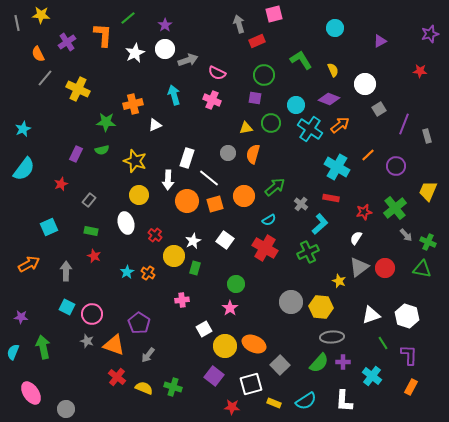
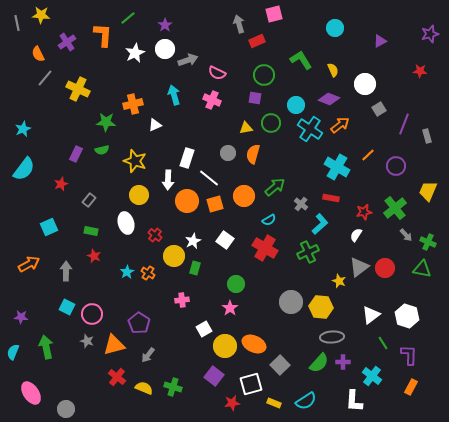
white semicircle at (356, 238): moved 3 px up
white triangle at (371, 315): rotated 18 degrees counterclockwise
orange triangle at (114, 345): rotated 35 degrees counterclockwise
green arrow at (43, 347): moved 3 px right
white L-shape at (344, 401): moved 10 px right
red star at (232, 407): moved 4 px up; rotated 14 degrees counterclockwise
